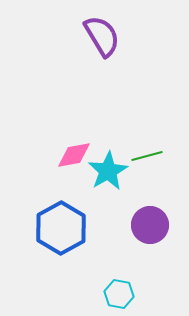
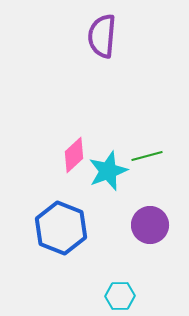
purple semicircle: rotated 144 degrees counterclockwise
pink diamond: rotated 33 degrees counterclockwise
cyan star: rotated 9 degrees clockwise
blue hexagon: rotated 9 degrees counterclockwise
cyan hexagon: moved 1 px right, 2 px down; rotated 12 degrees counterclockwise
